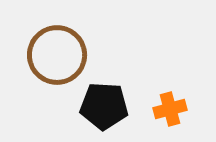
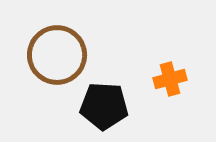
orange cross: moved 30 px up
